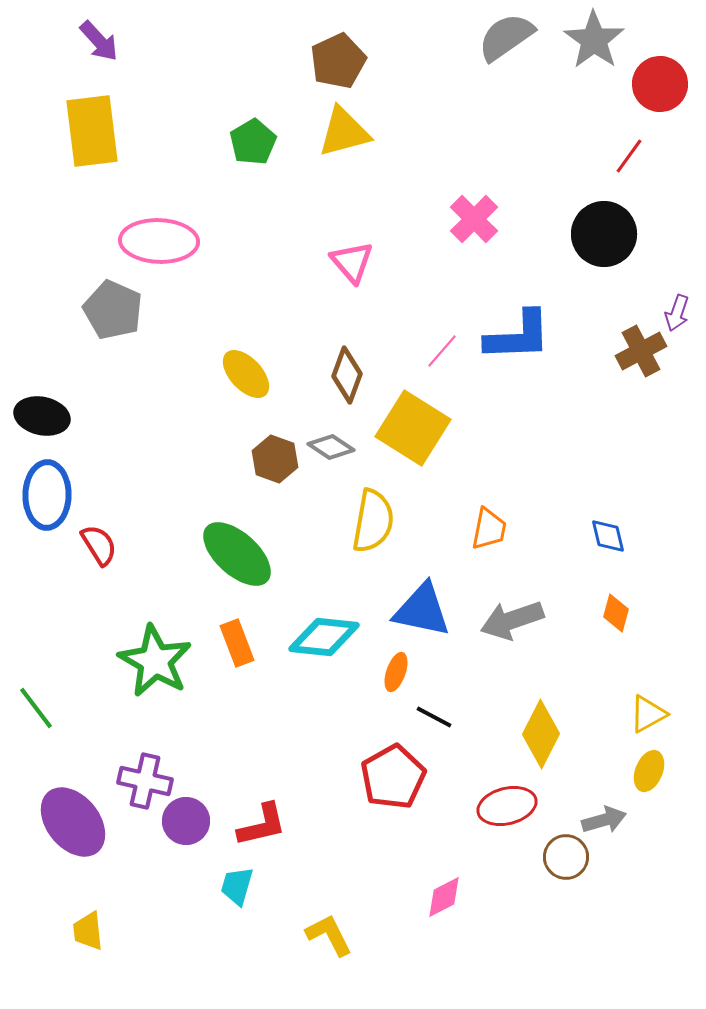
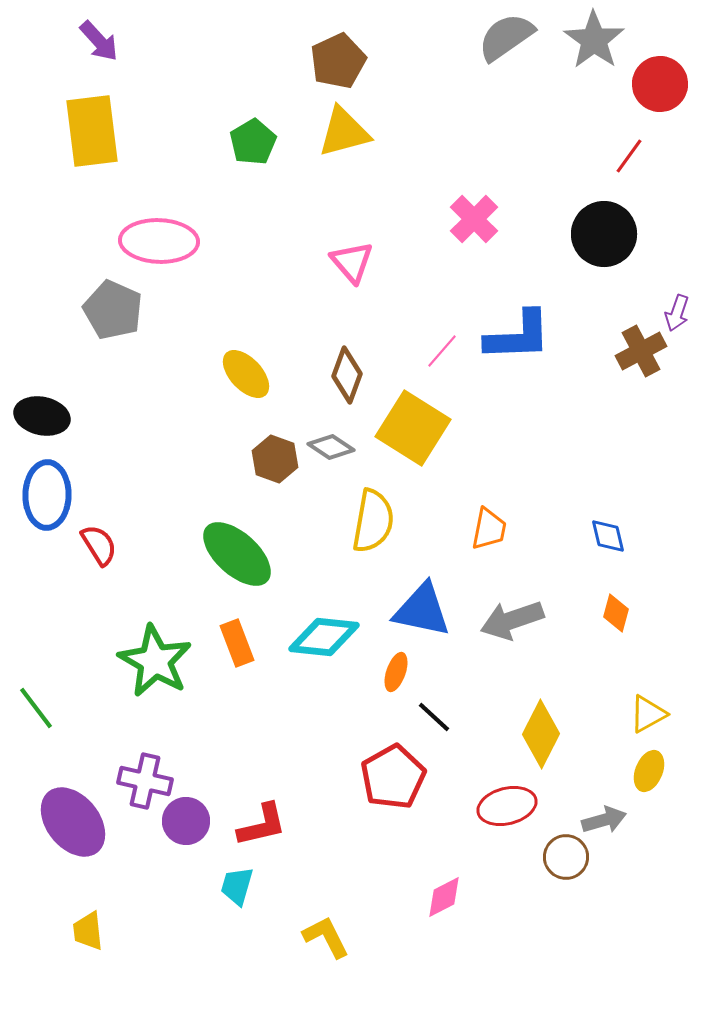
black line at (434, 717): rotated 15 degrees clockwise
yellow L-shape at (329, 935): moved 3 px left, 2 px down
